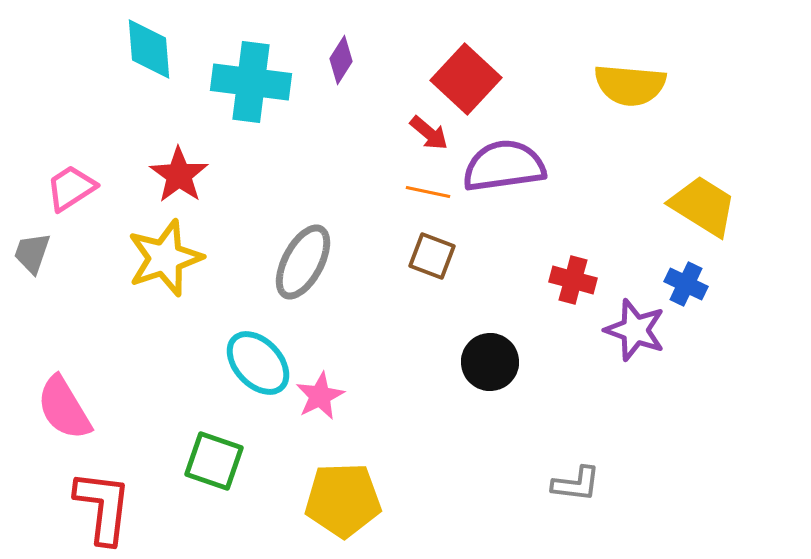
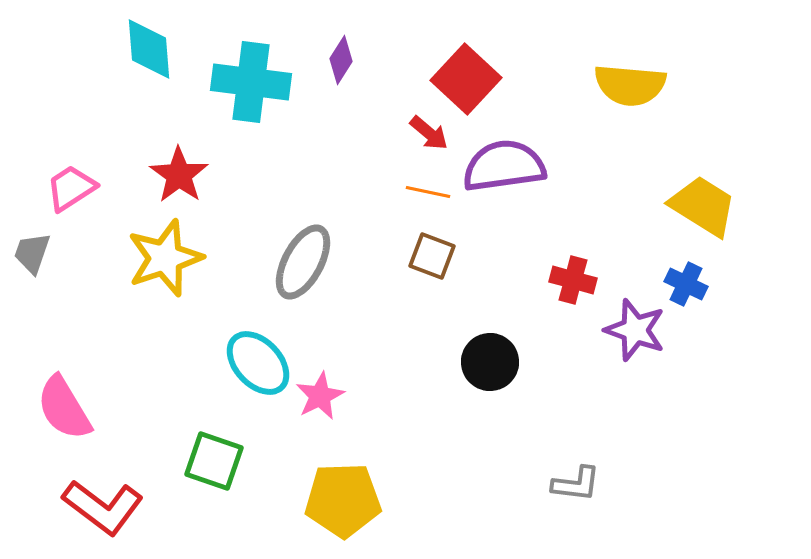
red L-shape: rotated 120 degrees clockwise
